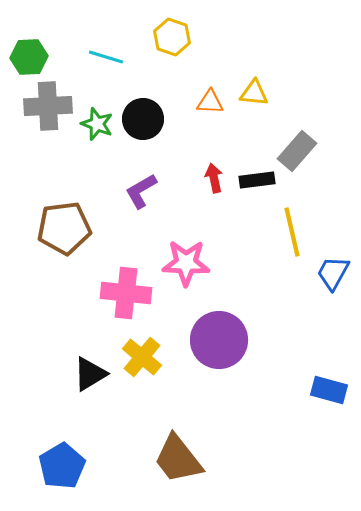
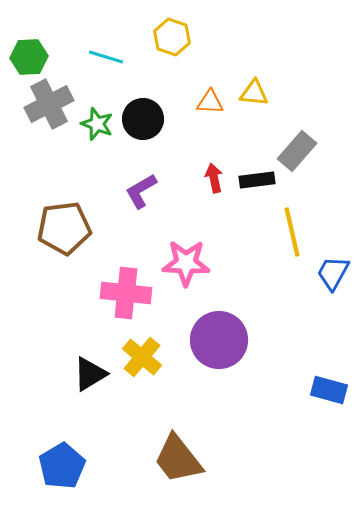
gray cross: moved 1 px right, 2 px up; rotated 24 degrees counterclockwise
